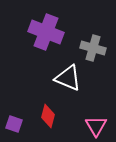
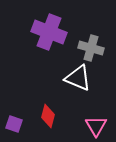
purple cross: moved 3 px right
gray cross: moved 2 px left
white triangle: moved 10 px right
